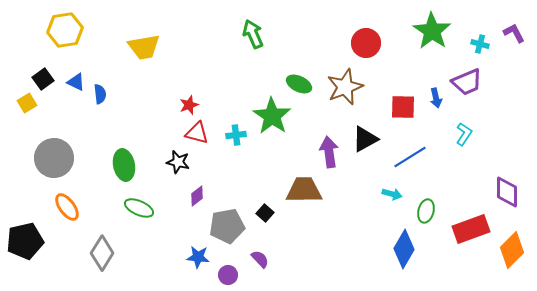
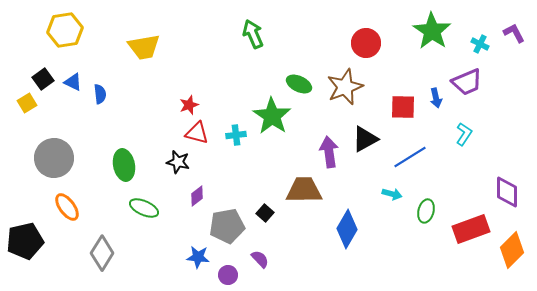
cyan cross at (480, 44): rotated 12 degrees clockwise
blue triangle at (76, 82): moved 3 px left
green ellipse at (139, 208): moved 5 px right
blue diamond at (404, 249): moved 57 px left, 20 px up
